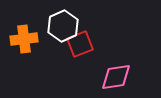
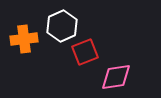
white hexagon: moved 1 px left
red square: moved 5 px right, 8 px down
